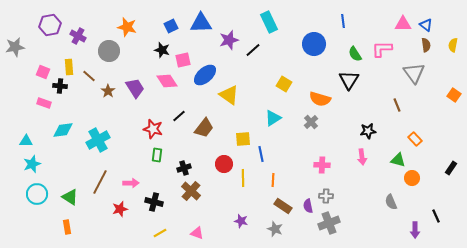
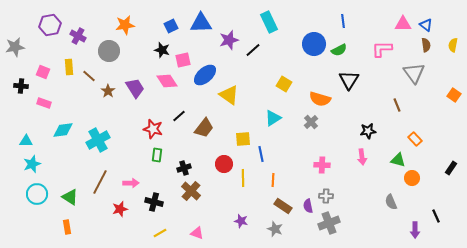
orange star at (127, 27): moved 2 px left, 2 px up; rotated 24 degrees counterclockwise
green semicircle at (355, 54): moved 16 px left, 4 px up; rotated 84 degrees counterclockwise
black cross at (60, 86): moved 39 px left
